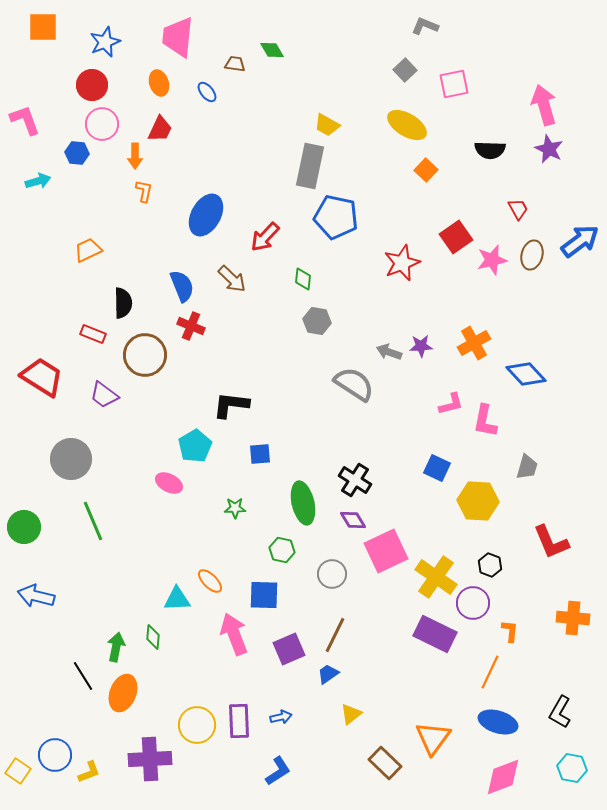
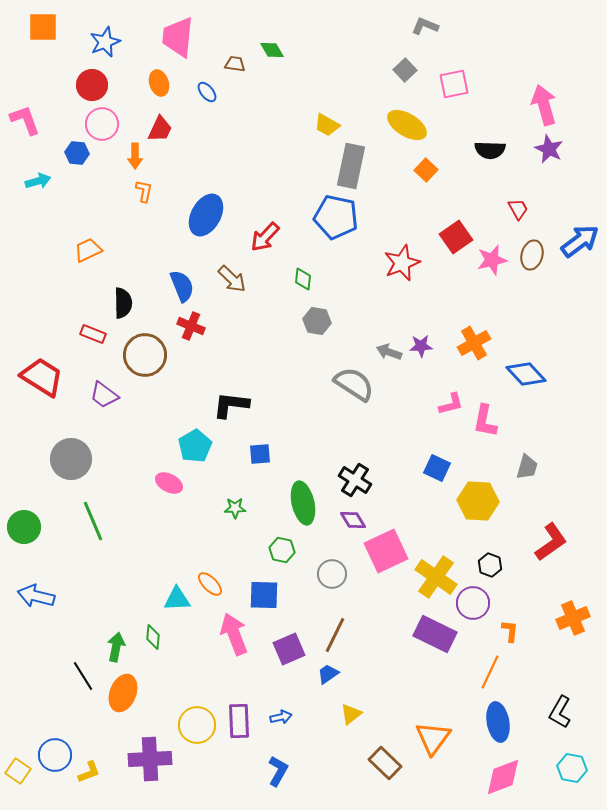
gray rectangle at (310, 166): moved 41 px right
red L-shape at (551, 542): rotated 102 degrees counterclockwise
orange ellipse at (210, 581): moved 3 px down
orange cross at (573, 618): rotated 28 degrees counterclockwise
blue ellipse at (498, 722): rotated 63 degrees clockwise
blue L-shape at (278, 771): rotated 28 degrees counterclockwise
